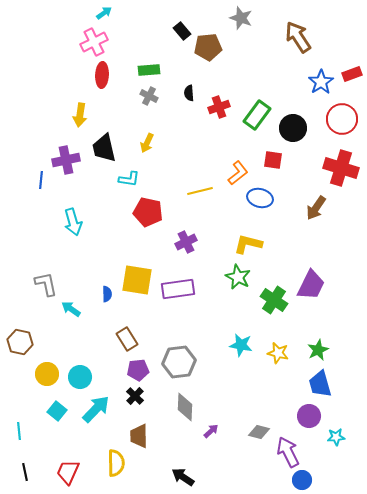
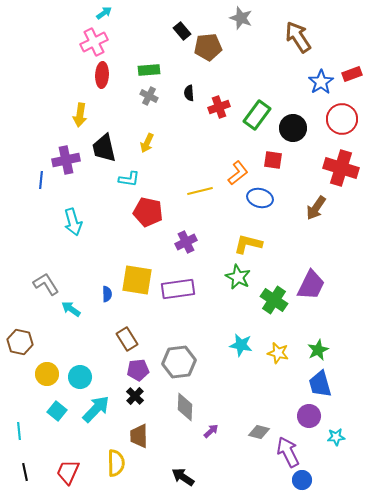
gray L-shape at (46, 284): rotated 20 degrees counterclockwise
